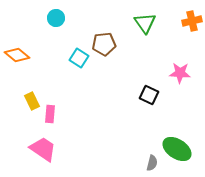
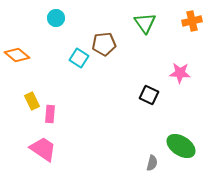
green ellipse: moved 4 px right, 3 px up
